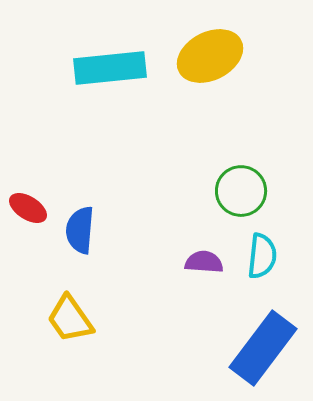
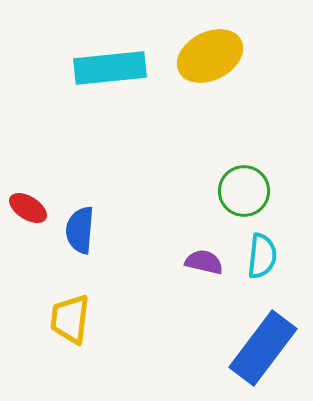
green circle: moved 3 px right
purple semicircle: rotated 9 degrees clockwise
yellow trapezoid: rotated 42 degrees clockwise
